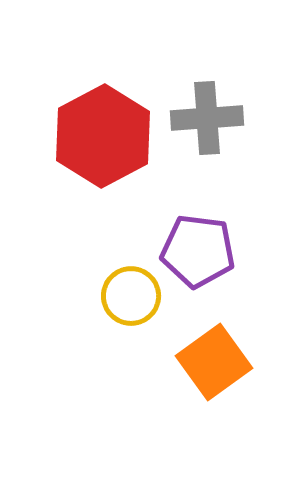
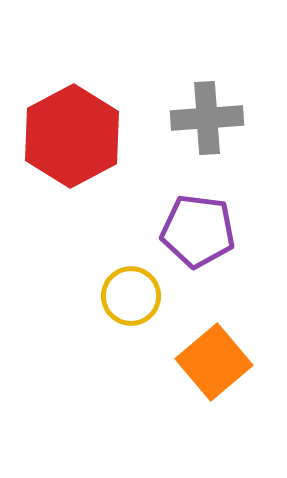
red hexagon: moved 31 px left
purple pentagon: moved 20 px up
orange square: rotated 4 degrees counterclockwise
